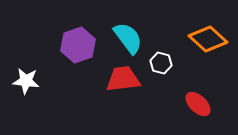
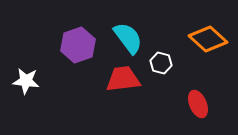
red ellipse: rotated 24 degrees clockwise
